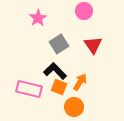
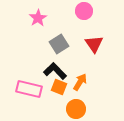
red triangle: moved 1 px right, 1 px up
orange circle: moved 2 px right, 2 px down
